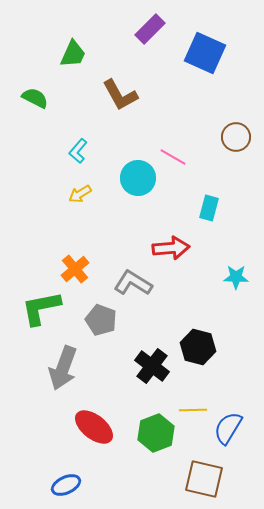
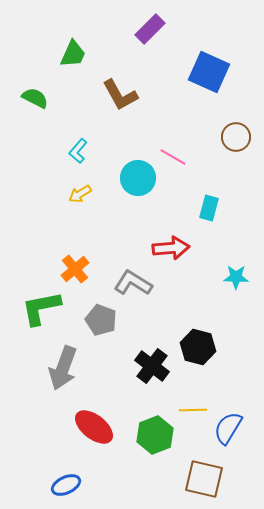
blue square: moved 4 px right, 19 px down
green hexagon: moved 1 px left, 2 px down
